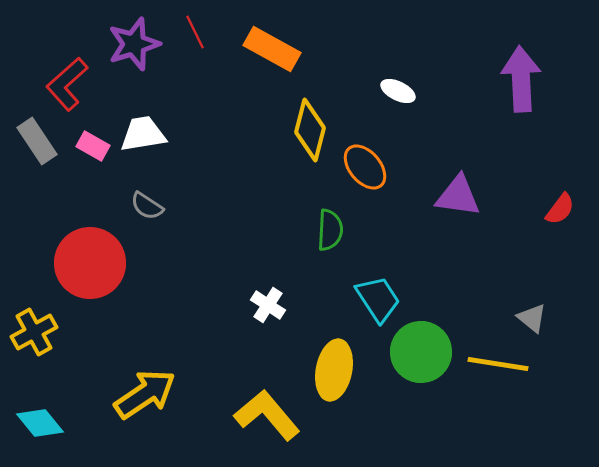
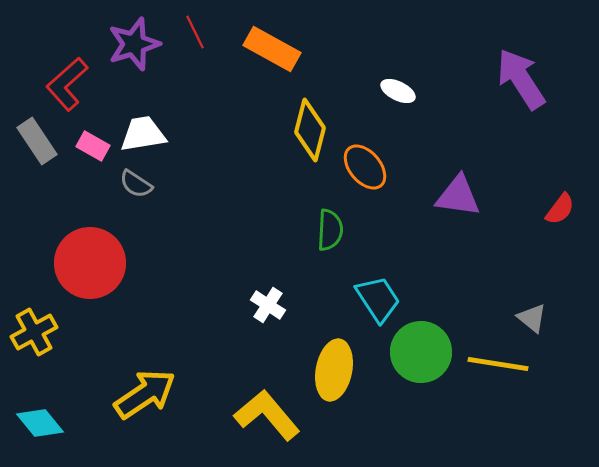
purple arrow: rotated 30 degrees counterclockwise
gray semicircle: moved 11 px left, 22 px up
